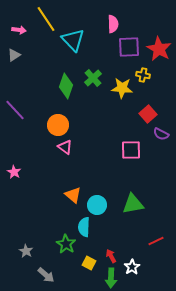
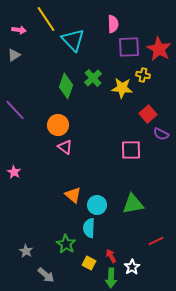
cyan semicircle: moved 5 px right, 1 px down
